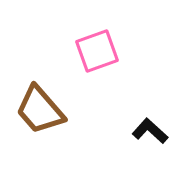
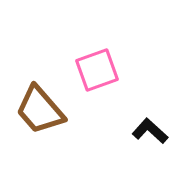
pink square: moved 19 px down
